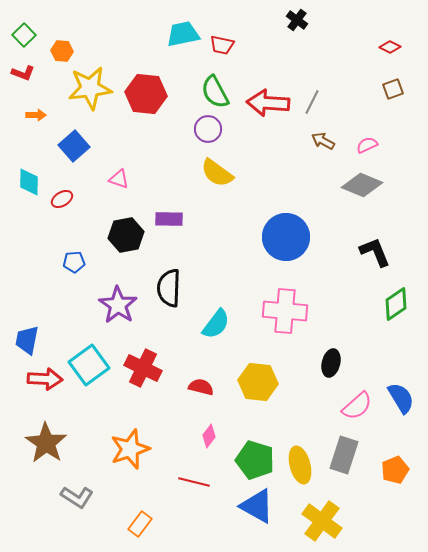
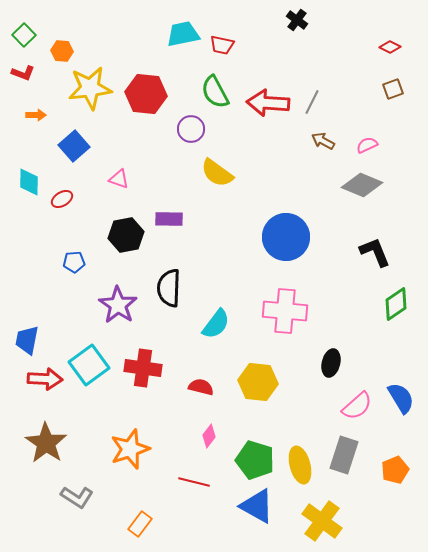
purple circle at (208, 129): moved 17 px left
red cross at (143, 368): rotated 18 degrees counterclockwise
